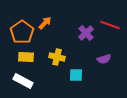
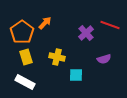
yellow rectangle: rotated 70 degrees clockwise
white rectangle: moved 2 px right, 1 px down
